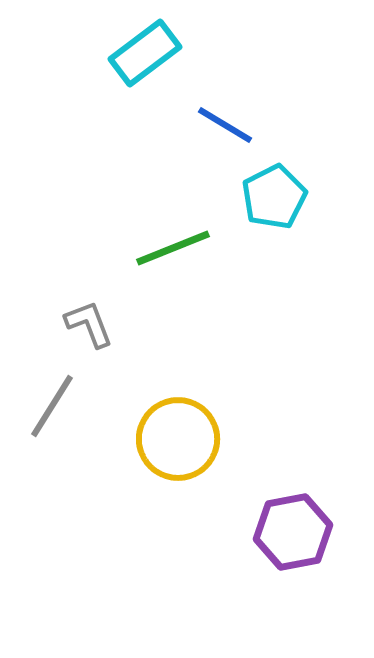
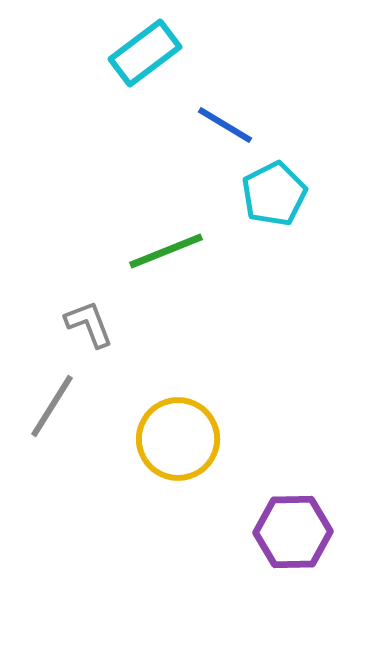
cyan pentagon: moved 3 px up
green line: moved 7 px left, 3 px down
purple hexagon: rotated 10 degrees clockwise
